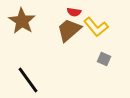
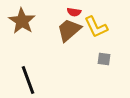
yellow L-shape: rotated 15 degrees clockwise
gray square: rotated 16 degrees counterclockwise
black line: rotated 16 degrees clockwise
